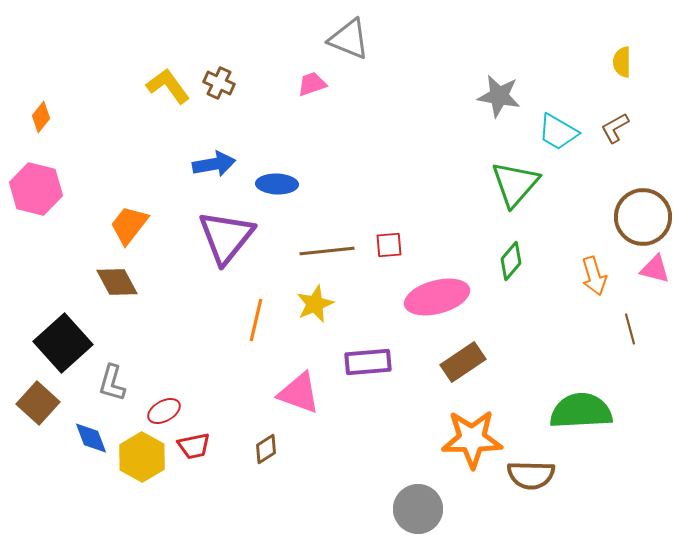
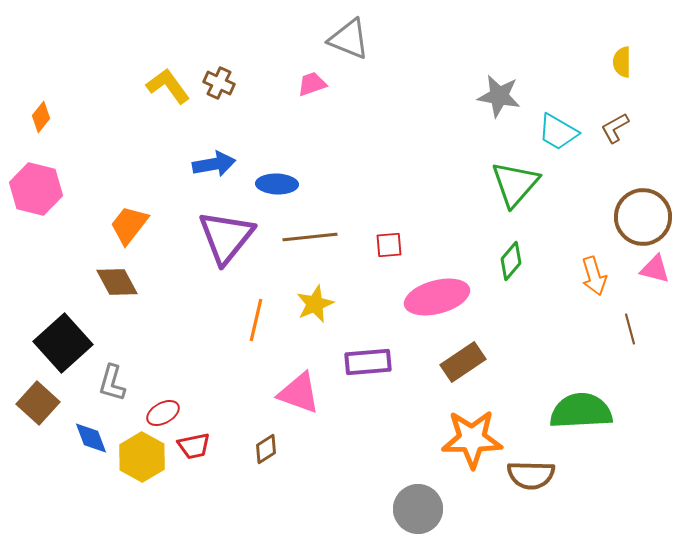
brown line at (327, 251): moved 17 px left, 14 px up
red ellipse at (164, 411): moved 1 px left, 2 px down
